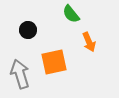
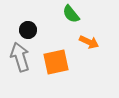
orange arrow: rotated 42 degrees counterclockwise
orange square: moved 2 px right
gray arrow: moved 17 px up
